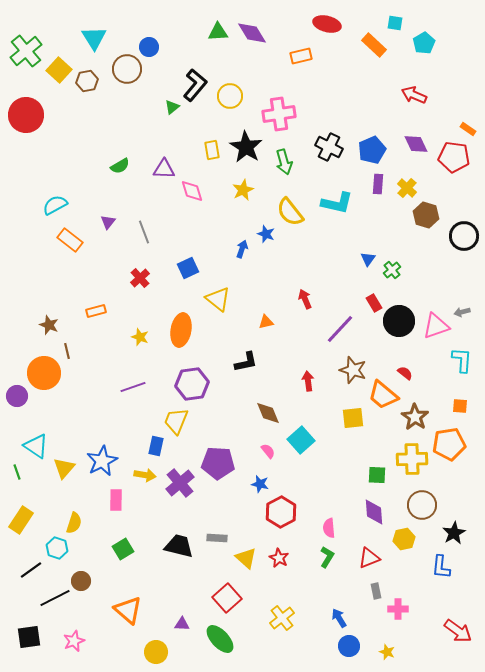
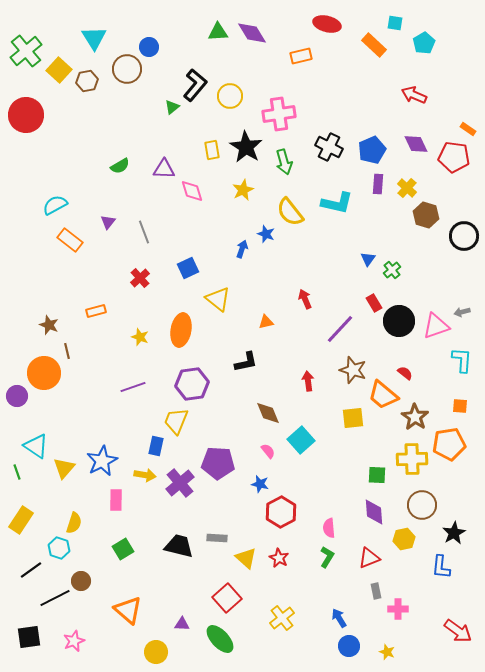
cyan hexagon at (57, 548): moved 2 px right
